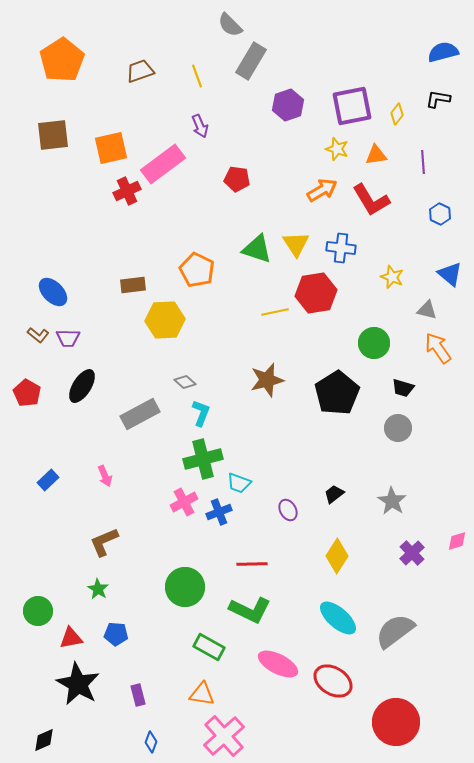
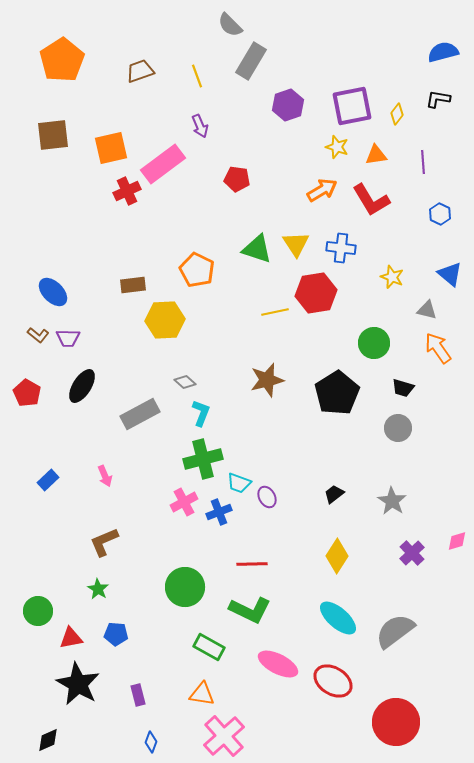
yellow star at (337, 149): moved 2 px up
purple ellipse at (288, 510): moved 21 px left, 13 px up
black diamond at (44, 740): moved 4 px right
